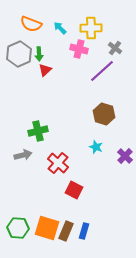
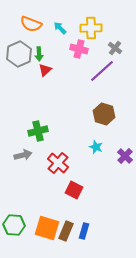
green hexagon: moved 4 px left, 3 px up
